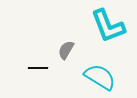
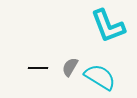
gray semicircle: moved 4 px right, 17 px down
